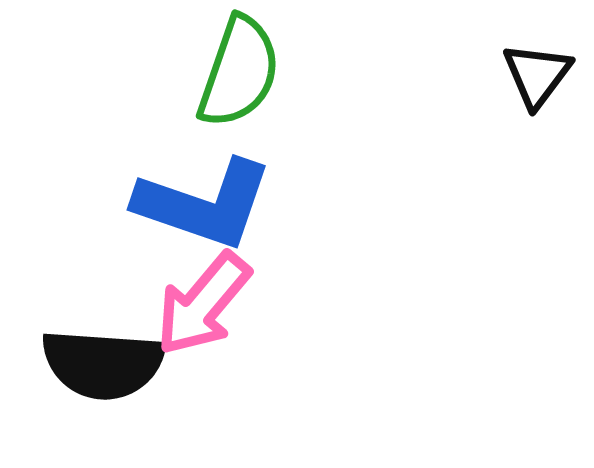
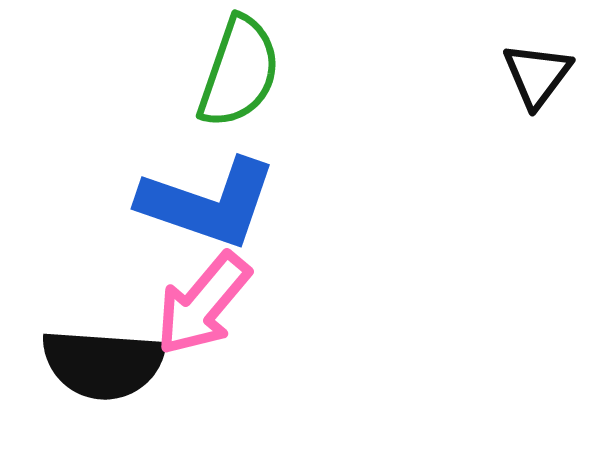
blue L-shape: moved 4 px right, 1 px up
